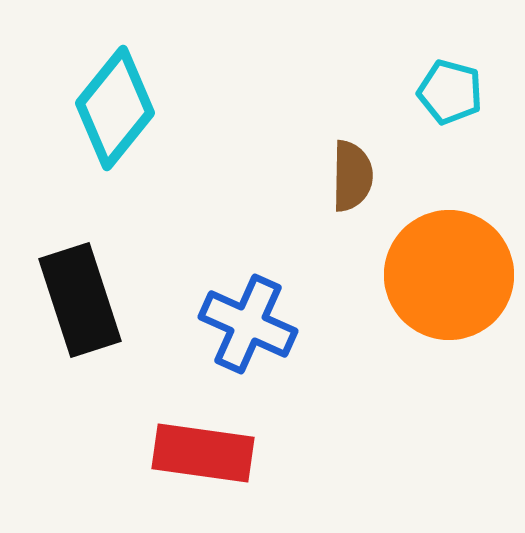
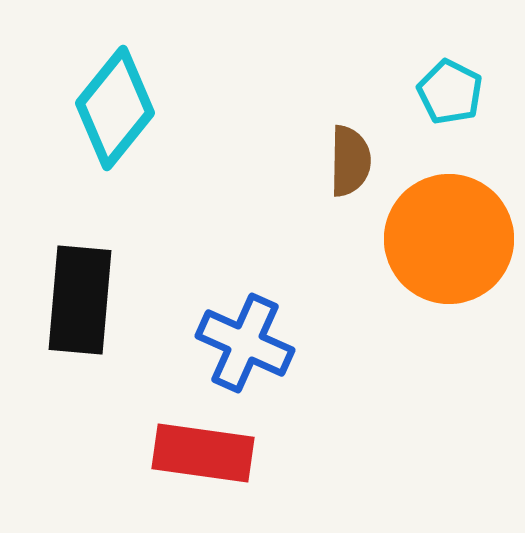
cyan pentagon: rotated 12 degrees clockwise
brown semicircle: moved 2 px left, 15 px up
orange circle: moved 36 px up
black rectangle: rotated 23 degrees clockwise
blue cross: moved 3 px left, 19 px down
